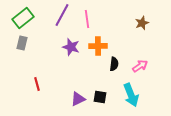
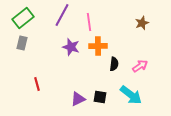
pink line: moved 2 px right, 3 px down
cyan arrow: rotated 30 degrees counterclockwise
